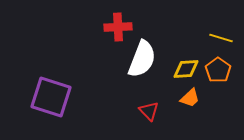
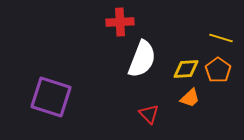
red cross: moved 2 px right, 5 px up
red triangle: moved 3 px down
